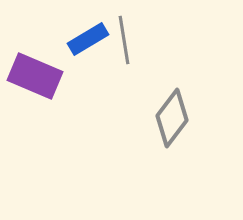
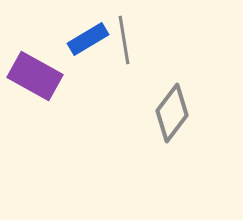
purple rectangle: rotated 6 degrees clockwise
gray diamond: moved 5 px up
